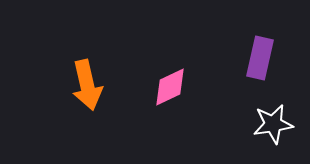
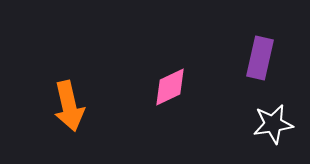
orange arrow: moved 18 px left, 21 px down
